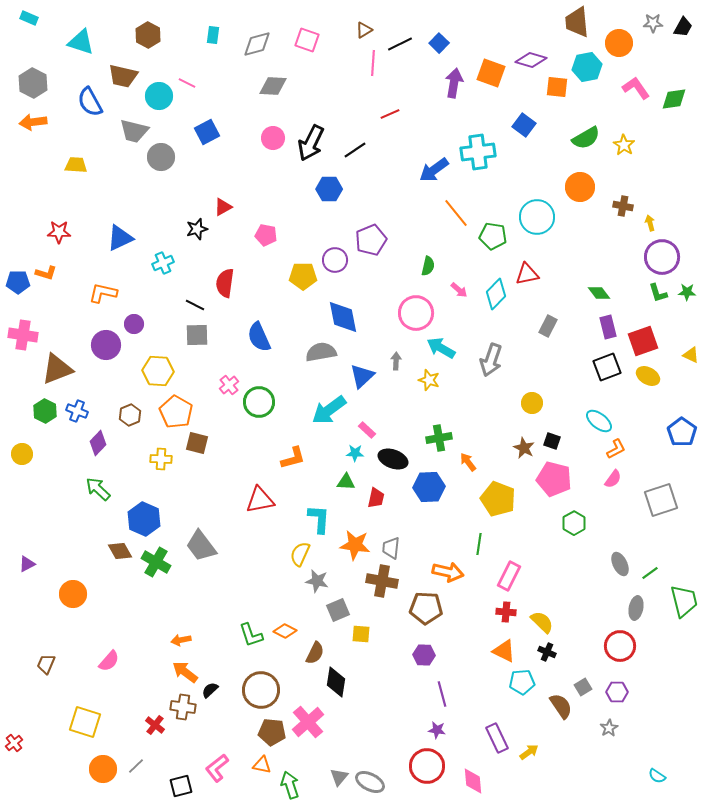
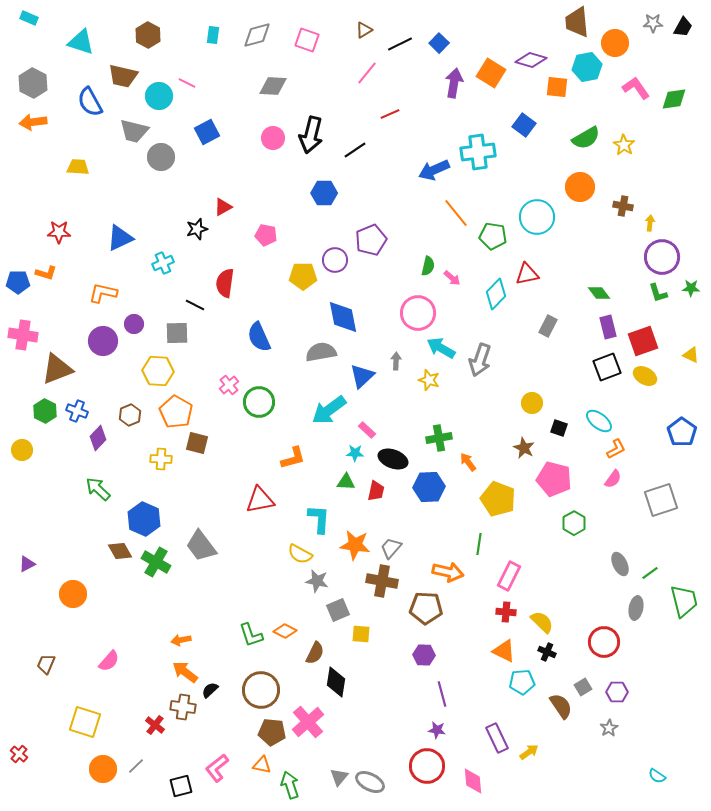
orange circle at (619, 43): moved 4 px left
gray diamond at (257, 44): moved 9 px up
pink line at (373, 63): moved 6 px left, 10 px down; rotated 35 degrees clockwise
orange square at (491, 73): rotated 12 degrees clockwise
black arrow at (311, 143): moved 8 px up; rotated 12 degrees counterclockwise
yellow trapezoid at (76, 165): moved 2 px right, 2 px down
blue arrow at (434, 170): rotated 12 degrees clockwise
blue hexagon at (329, 189): moved 5 px left, 4 px down
yellow arrow at (650, 223): rotated 21 degrees clockwise
pink arrow at (459, 290): moved 7 px left, 12 px up
green star at (687, 292): moved 4 px right, 4 px up
pink circle at (416, 313): moved 2 px right
gray square at (197, 335): moved 20 px left, 2 px up
purple circle at (106, 345): moved 3 px left, 4 px up
gray arrow at (491, 360): moved 11 px left
yellow ellipse at (648, 376): moved 3 px left
black square at (552, 441): moved 7 px right, 13 px up
purple diamond at (98, 443): moved 5 px up
yellow circle at (22, 454): moved 4 px up
red trapezoid at (376, 498): moved 7 px up
gray trapezoid at (391, 548): rotated 35 degrees clockwise
yellow semicircle at (300, 554): rotated 85 degrees counterclockwise
red circle at (620, 646): moved 16 px left, 4 px up
red cross at (14, 743): moved 5 px right, 11 px down; rotated 12 degrees counterclockwise
